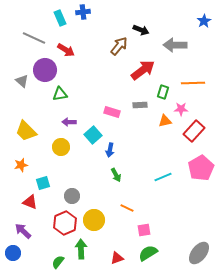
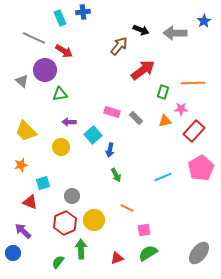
gray arrow at (175, 45): moved 12 px up
red arrow at (66, 50): moved 2 px left, 1 px down
gray rectangle at (140, 105): moved 4 px left, 13 px down; rotated 48 degrees clockwise
